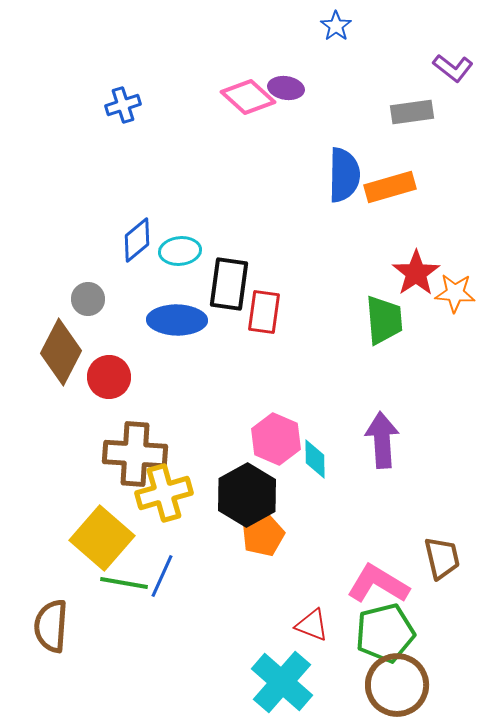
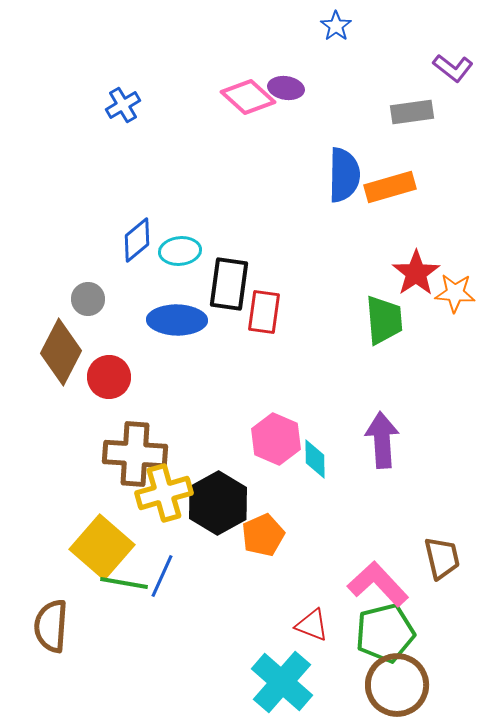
blue cross: rotated 12 degrees counterclockwise
black hexagon: moved 29 px left, 8 px down
yellow square: moved 9 px down
pink L-shape: rotated 16 degrees clockwise
